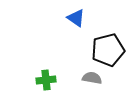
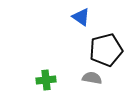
blue triangle: moved 5 px right, 1 px up
black pentagon: moved 2 px left
